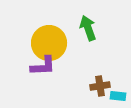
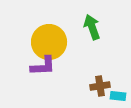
green arrow: moved 4 px right, 1 px up
yellow circle: moved 1 px up
